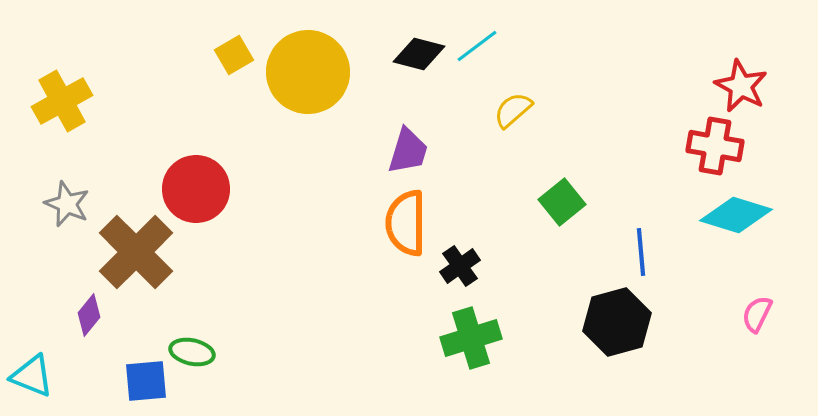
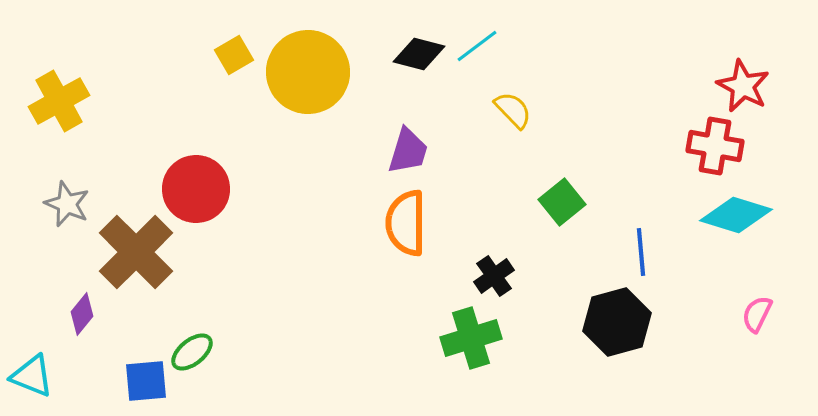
red star: moved 2 px right
yellow cross: moved 3 px left
yellow semicircle: rotated 87 degrees clockwise
black cross: moved 34 px right, 10 px down
purple diamond: moved 7 px left, 1 px up
green ellipse: rotated 51 degrees counterclockwise
